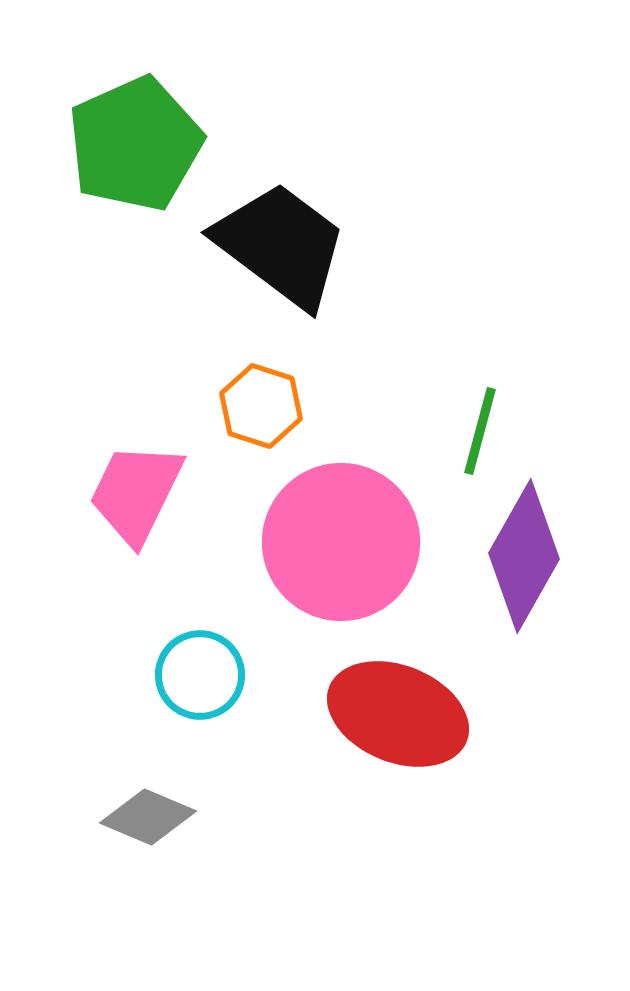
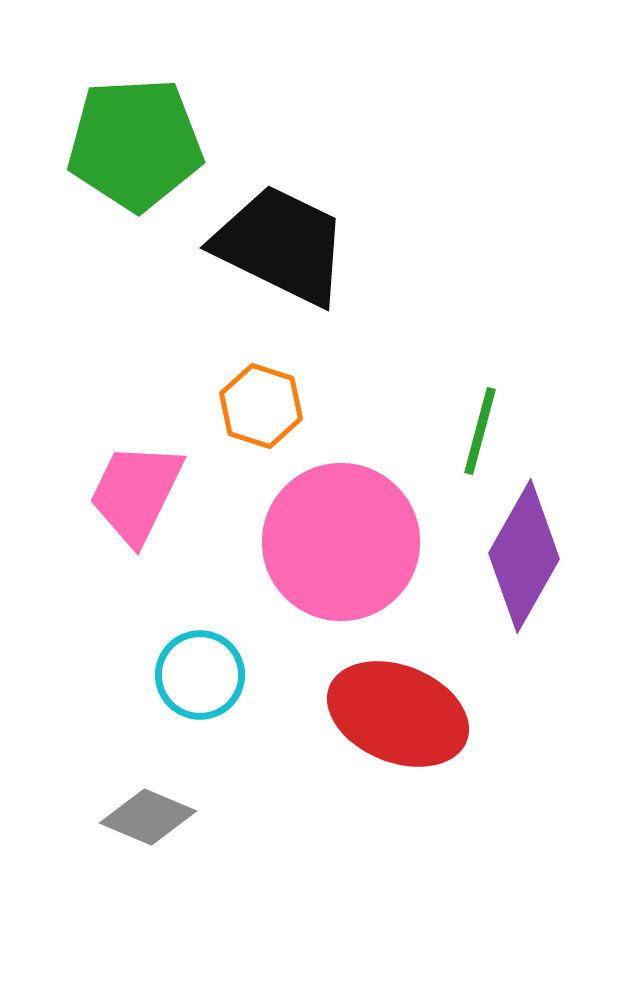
green pentagon: rotated 21 degrees clockwise
black trapezoid: rotated 11 degrees counterclockwise
